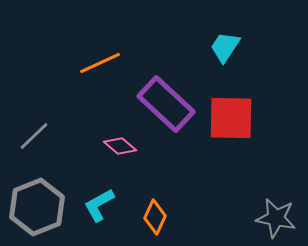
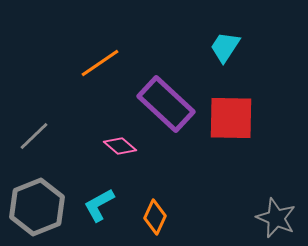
orange line: rotated 9 degrees counterclockwise
gray star: rotated 12 degrees clockwise
